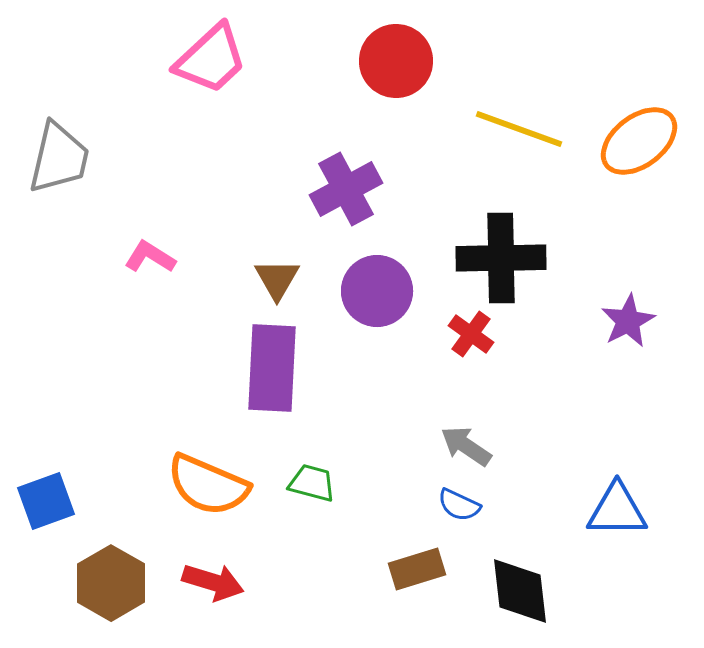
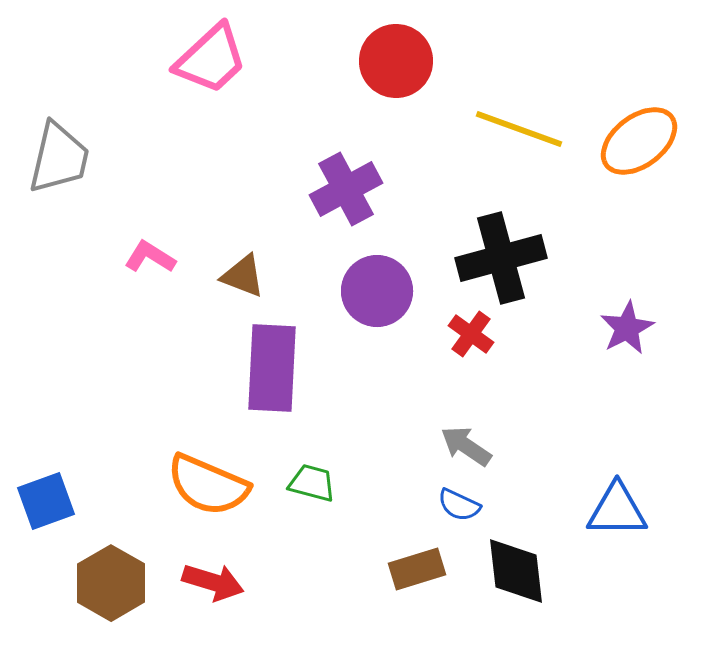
black cross: rotated 14 degrees counterclockwise
brown triangle: moved 34 px left, 3 px up; rotated 39 degrees counterclockwise
purple star: moved 1 px left, 7 px down
black diamond: moved 4 px left, 20 px up
